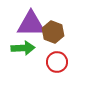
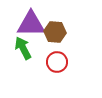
brown hexagon: moved 2 px right; rotated 15 degrees counterclockwise
green arrow: rotated 115 degrees counterclockwise
